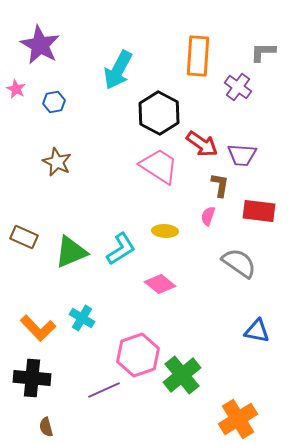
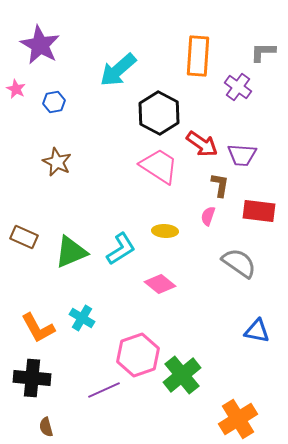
cyan arrow: rotated 21 degrees clockwise
orange L-shape: rotated 15 degrees clockwise
